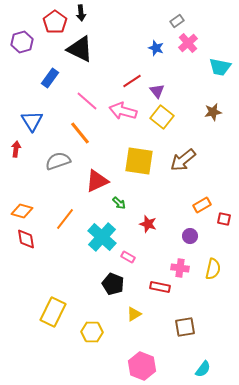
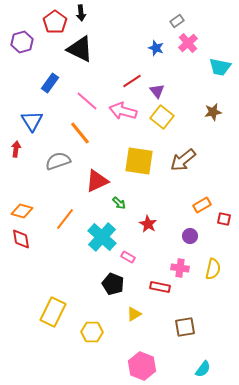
blue rectangle at (50, 78): moved 5 px down
red star at (148, 224): rotated 12 degrees clockwise
red diamond at (26, 239): moved 5 px left
